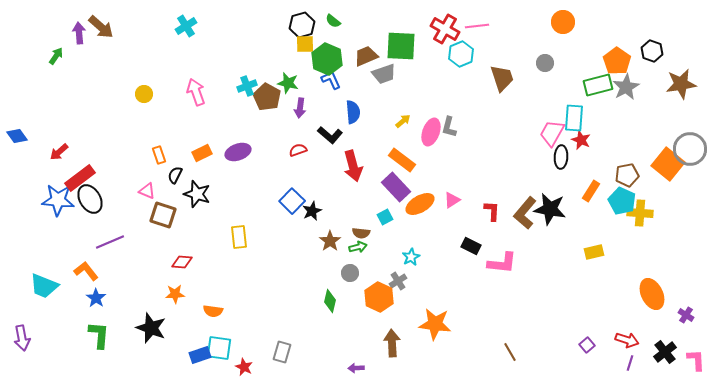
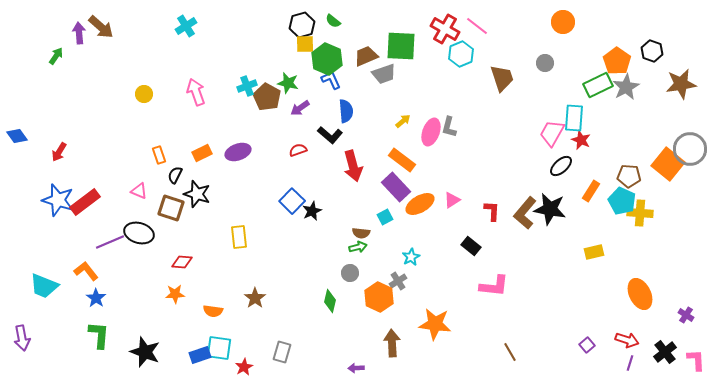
pink line at (477, 26): rotated 45 degrees clockwise
green rectangle at (598, 85): rotated 12 degrees counterclockwise
purple arrow at (300, 108): rotated 48 degrees clockwise
blue semicircle at (353, 112): moved 7 px left, 1 px up
red arrow at (59, 152): rotated 18 degrees counterclockwise
black ellipse at (561, 157): moved 9 px down; rotated 45 degrees clockwise
brown pentagon at (627, 175): moved 2 px right, 1 px down; rotated 15 degrees clockwise
red rectangle at (80, 178): moved 5 px right, 24 px down
pink triangle at (147, 191): moved 8 px left
black ellipse at (90, 199): moved 49 px right, 34 px down; rotated 44 degrees counterclockwise
blue star at (58, 200): rotated 12 degrees clockwise
brown square at (163, 215): moved 8 px right, 7 px up
brown star at (330, 241): moved 75 px left, 57 px down
black rectangle at (471, 246): rotated 12 degrees clockwise
pink L-shape at (502, 263): moved 8 px left, 23 px down
orange ellipse at (652, 294): moved 12 px left
black star at (151, 328): moved 6 px left, 24 px down
red star at (244, 367): rotated 18 degrees clockwise
